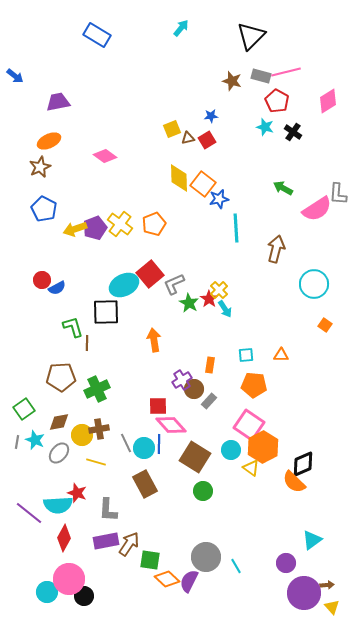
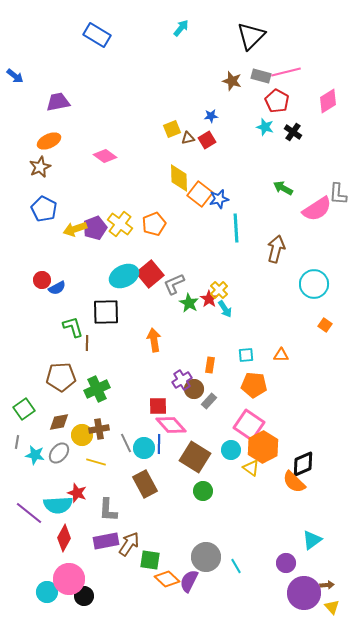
orange square at (203, 184): moved 3 px left, 10 px down
cyan ellipse at (124, 285): moved 9 px up
cyan star at (35, 440): moved 15 px down; rotated 12 degrees counterclockwise
